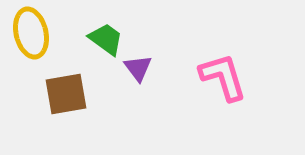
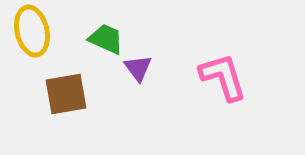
yellow ellipse: moved 1 px right, 2 px up
green trapezoid: rotated 12 degrees counterclockwise
